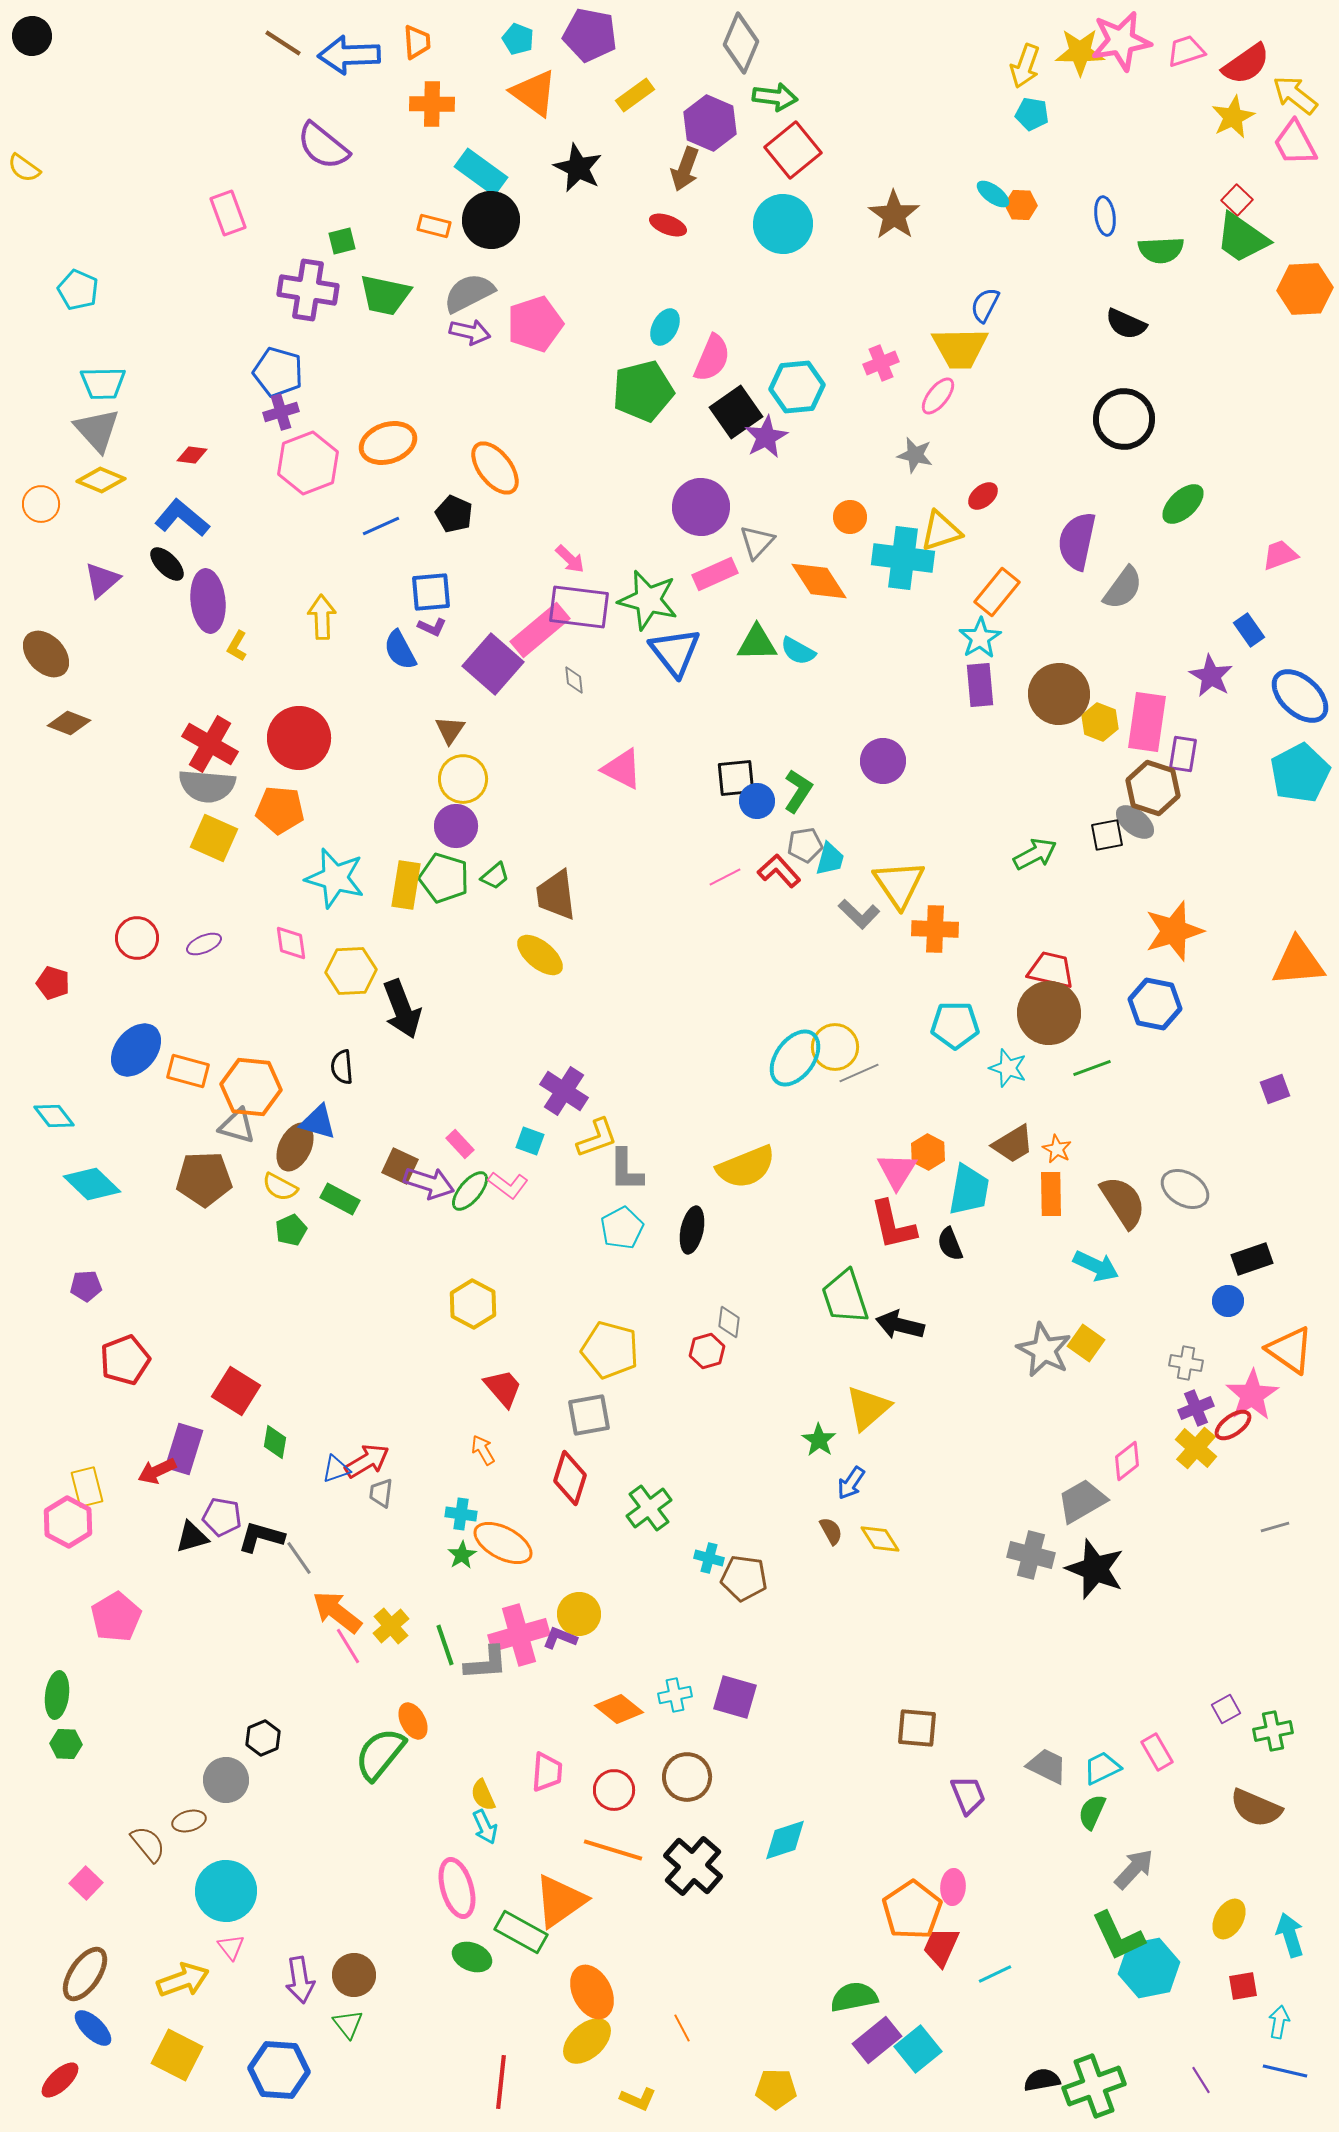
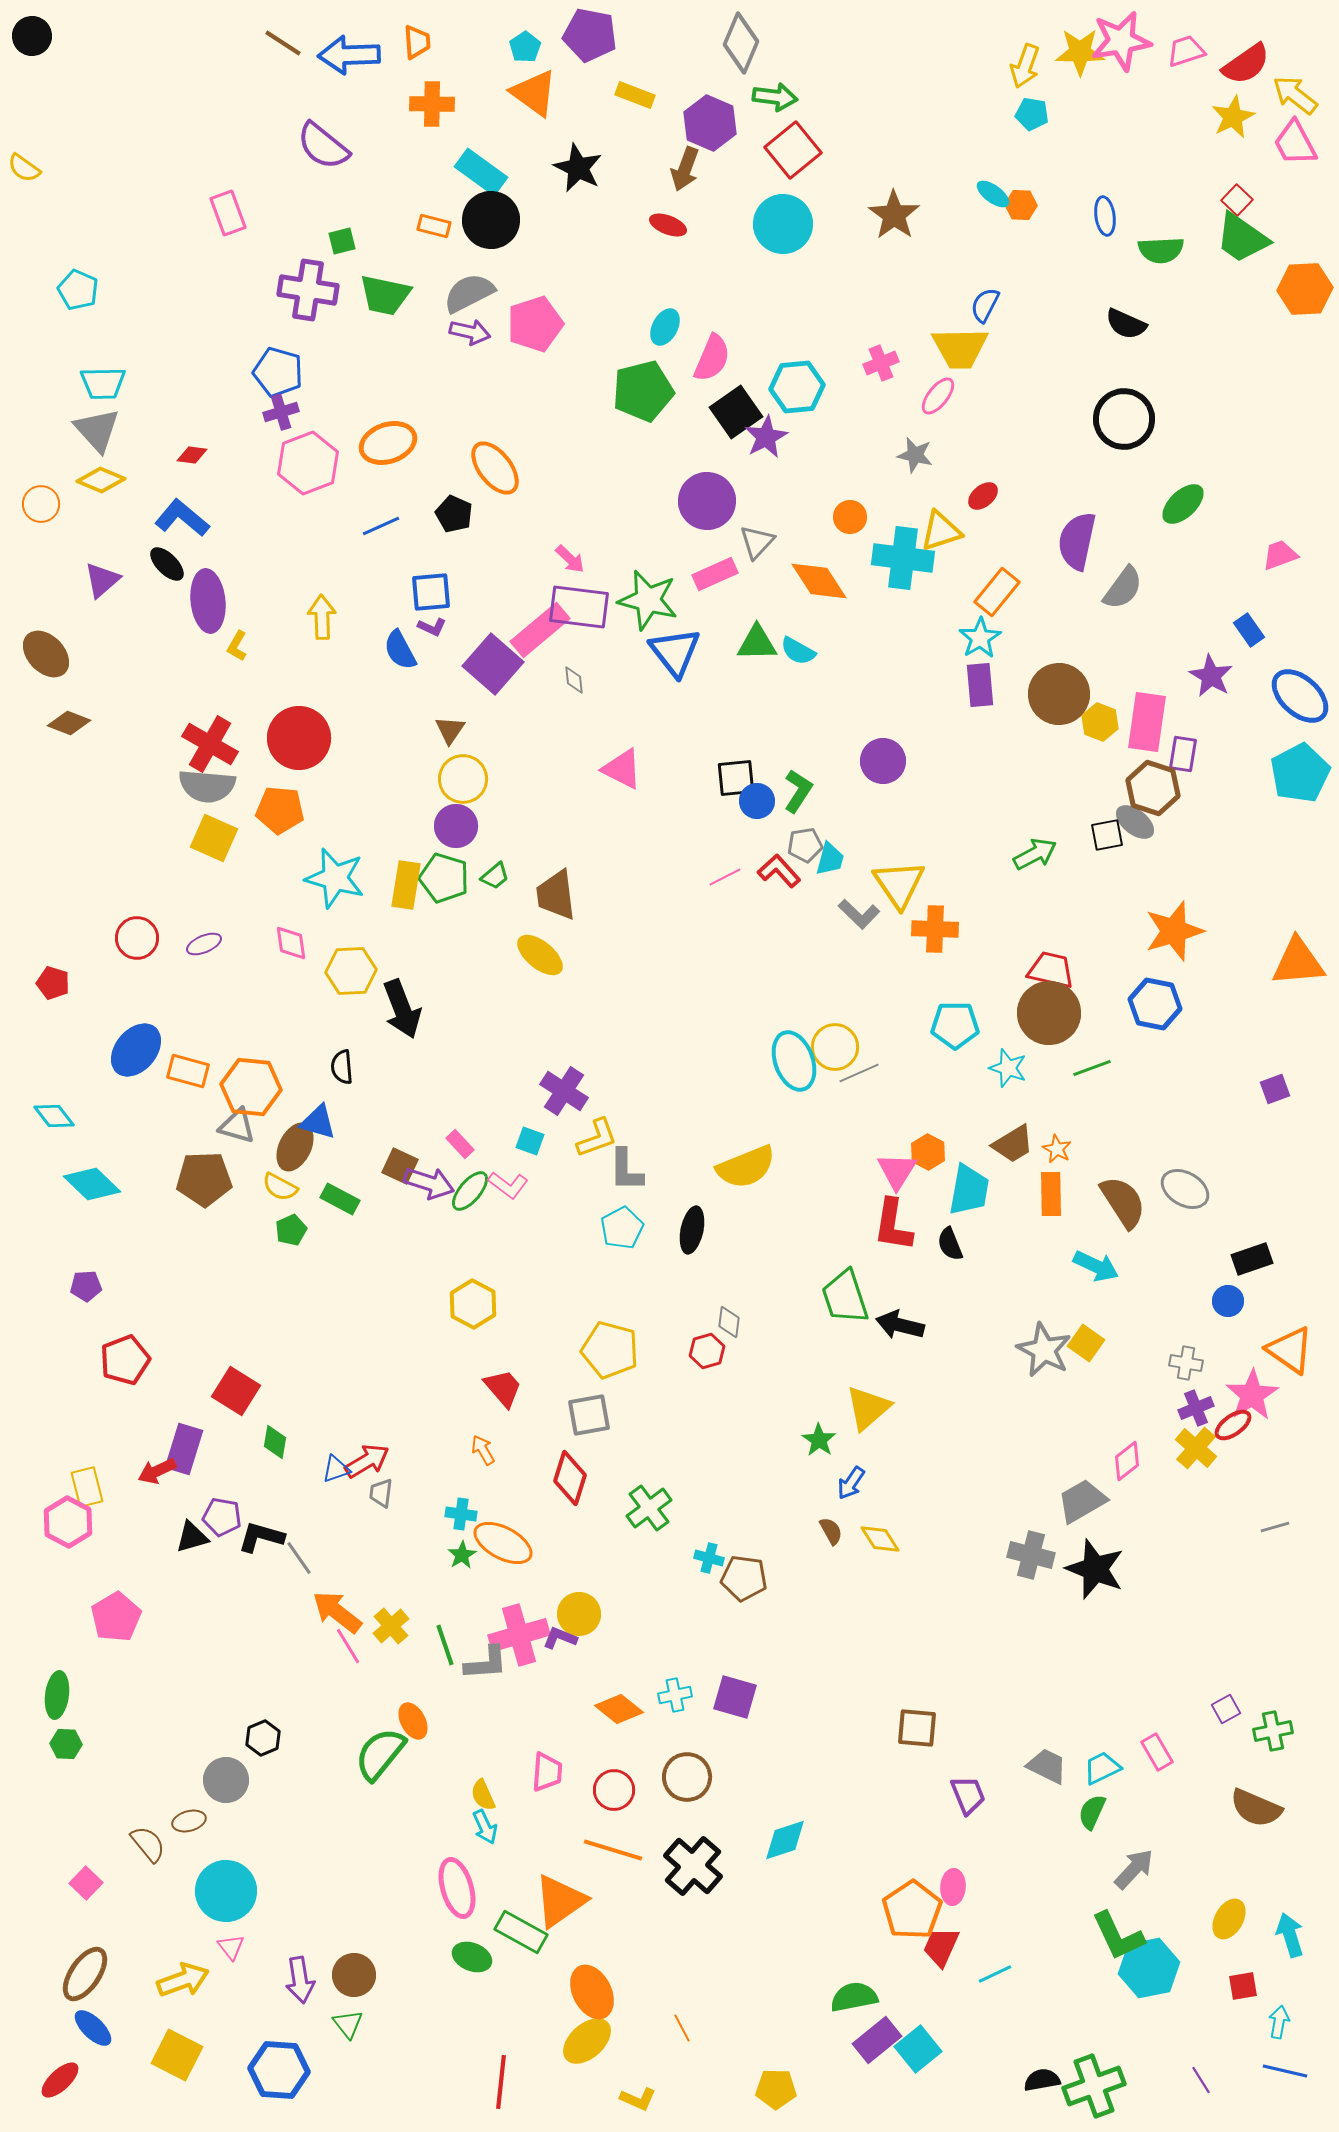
cyan pentagon at (518, 39): moved 7 px right, 8 px down; rotated 16 degrees clockwise
yellow rectangle at (635, 95): rotated 57 degrees clockwise
purple circle at (701, 507): moved 6 px right, 6 px up
cyan ellipse at (795, 1058): moved 1 px left, 3 px down; rotated 56 degrees counterclockwise
red L-shape at (893, 1225): rotated 22 degrees clockwise
